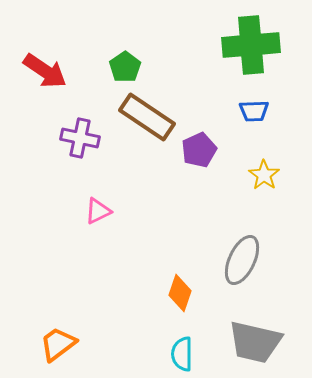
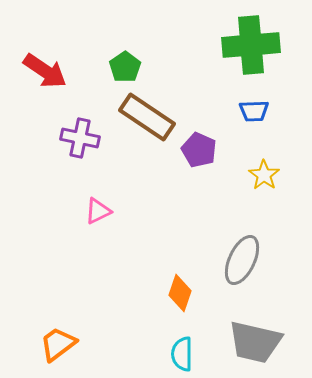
purple pentagon: rotated 24 degrees counterclockwise
